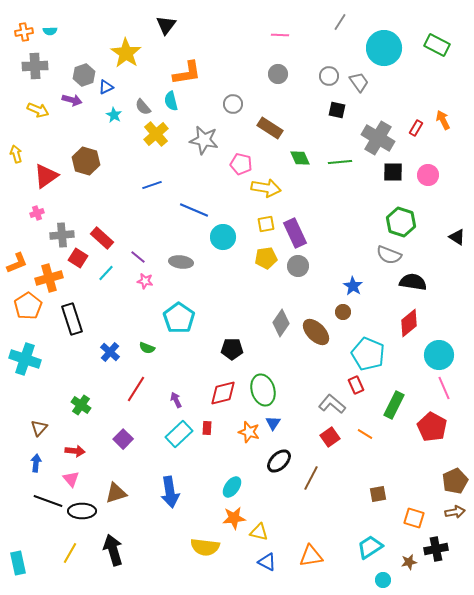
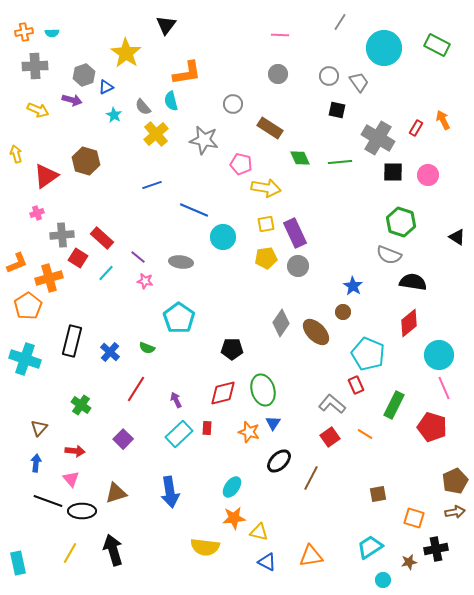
cyan semicircle at (50, 31): moved 2 px right, 2 px down
black rectangle at (72, 319): moved 22 px down; rotated 32 degrees clockwise
red pentagon at (432, 427): rotated 12 degrees counterclockwise
